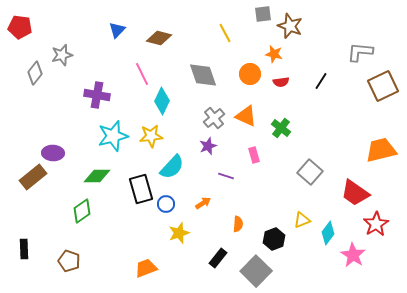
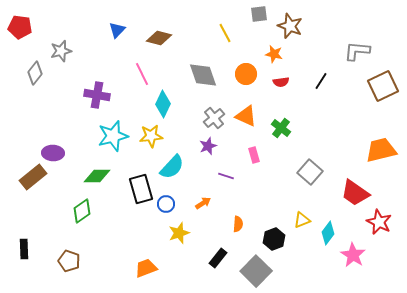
gray square at (263, 14): moved 4 px left
gray L-shape at (360, 52): moved 3 px left, 1 px up
gray star at (62, 55): moved 1 px left, 4 px up
orange circle at (250, 74): moved 4 px left
cyan diamond at (162, 101): moved 1 px right, 3 px down
red star at (376, 224): moved 3 px right, 2 px up; rotated 15 degrees counterclockwise
